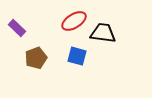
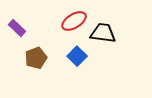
blue square: rotated 30 degrees clockwise
